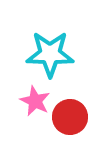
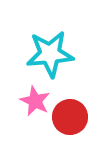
cyan star: rotated 6 degrees counterclockwise
